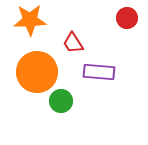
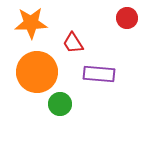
orange star: moved 1 px right, 3 px down
purple rectangle: moved 2 px down
green circle: moved 1 px left, 3 px down
